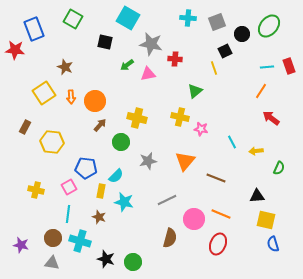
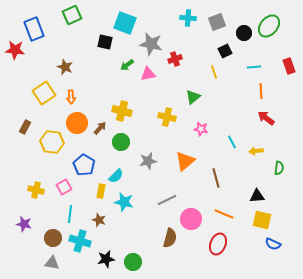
cyan square at (128, 18): moved 3 px left, 5 px down; rotated 10 degrees counterclockwise
green square at (73, 19): moved 1 px left, 4 px up; rotated 36 degrees clockwise
black circle at (242, 34): moved 2 px right, 1 px up
red cross at (175, 59): rotated 24 degrees counterclockwise
cyan line at (267, 67): moved 13 px left
yellow line at (214, 68): moved 4 px down
green triangle at (195, 91): moved 2 px left, 6 px down
orange line at (261, 91): rotated 35 degrees counterclockwise
orange circle at (95, 101): moved 18 px left, 22 px down
yellow cross at (180, 117): moved 13 px left
yellow cross at (137, 118): moved 15 px left, 7 px up
red arrow at (271, 118): moved 5 px left
brown arrow at (100, 125): moved 3 px down
orange triangle at (185, 161): rotated 10 degrees clockwise
blue pentagon at (86, 168): moved 2 px left, 3 px up; rotated 25 degrees clockwise
green semicircle at (279, 168): rotated 16 degrees counterclockwise
brown line at (216, 178): rotated 54 degrees clockwise
pink square at (69, 187): moved 5 px left
cyan line at (68, 214): moved 2 px right
orange line at (221, 214): moved 3 px right
brown star at (99, 217): moved 3 px down
pink circle at (194, 219): moved 3 px left
yellow square at (266, 220): moved 4 px left
blue semicircle at (273, 244): rotated 49 degrees counterclockwise
purple star at (21, 245): moved 3 px right, 21 px up
black star at (106, 259): rotated 30 degrees counterclockwise
